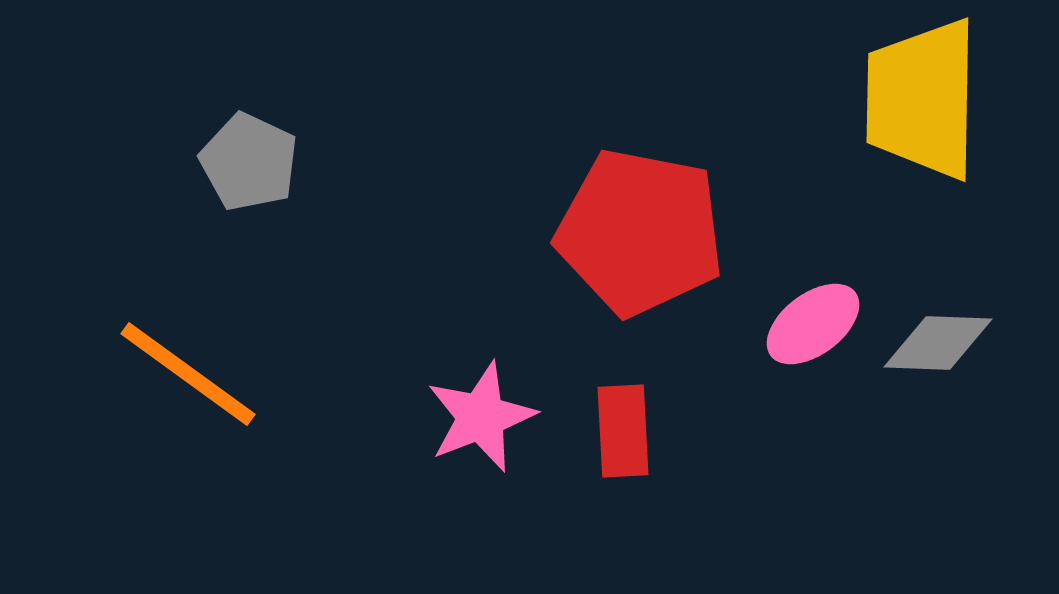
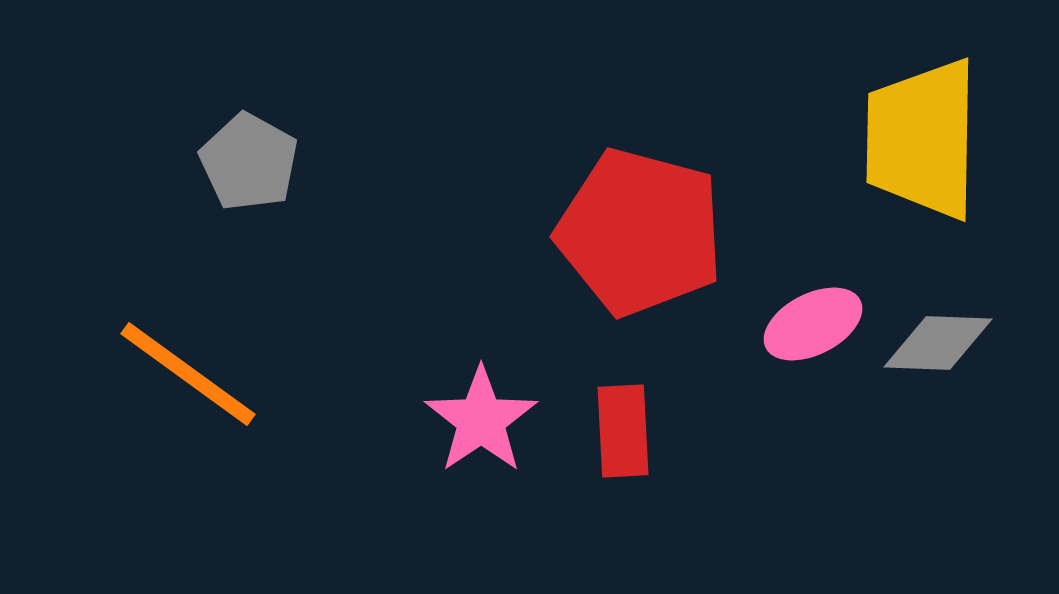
yellow trapezoid: moved 40 px down
gray pentagon: rotated 4 degrees clockwise
red pentagon: rotated 4 degrees clockwise
pink ellipse: rotated 10 degrees clockwise
pink star: moved 3 px down; rotated 13 degrees counterclockwise
